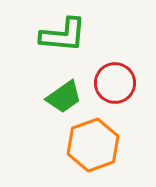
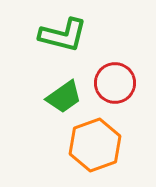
green L-shape: rotated 9 degrees clockwise
orange hexagon: moved 2 px right
